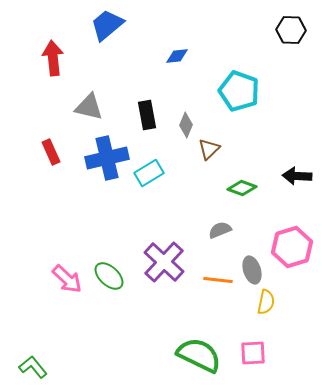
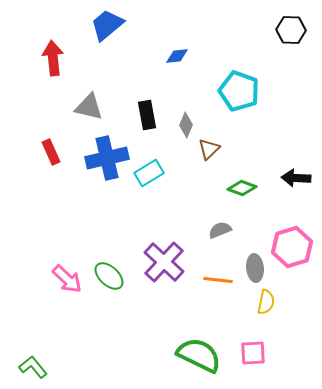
black arrow: moved 1 px left, 2 px down
gray ellipse: moved 3 px right, 2 px up; rotated 12 degrees clockwise
